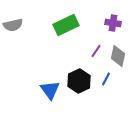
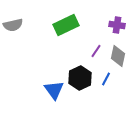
purple cross: moved 4 px right, 2 px down
black hexagon: moved 1 px right, 3 px up
blue triangle: moved 4 px right
